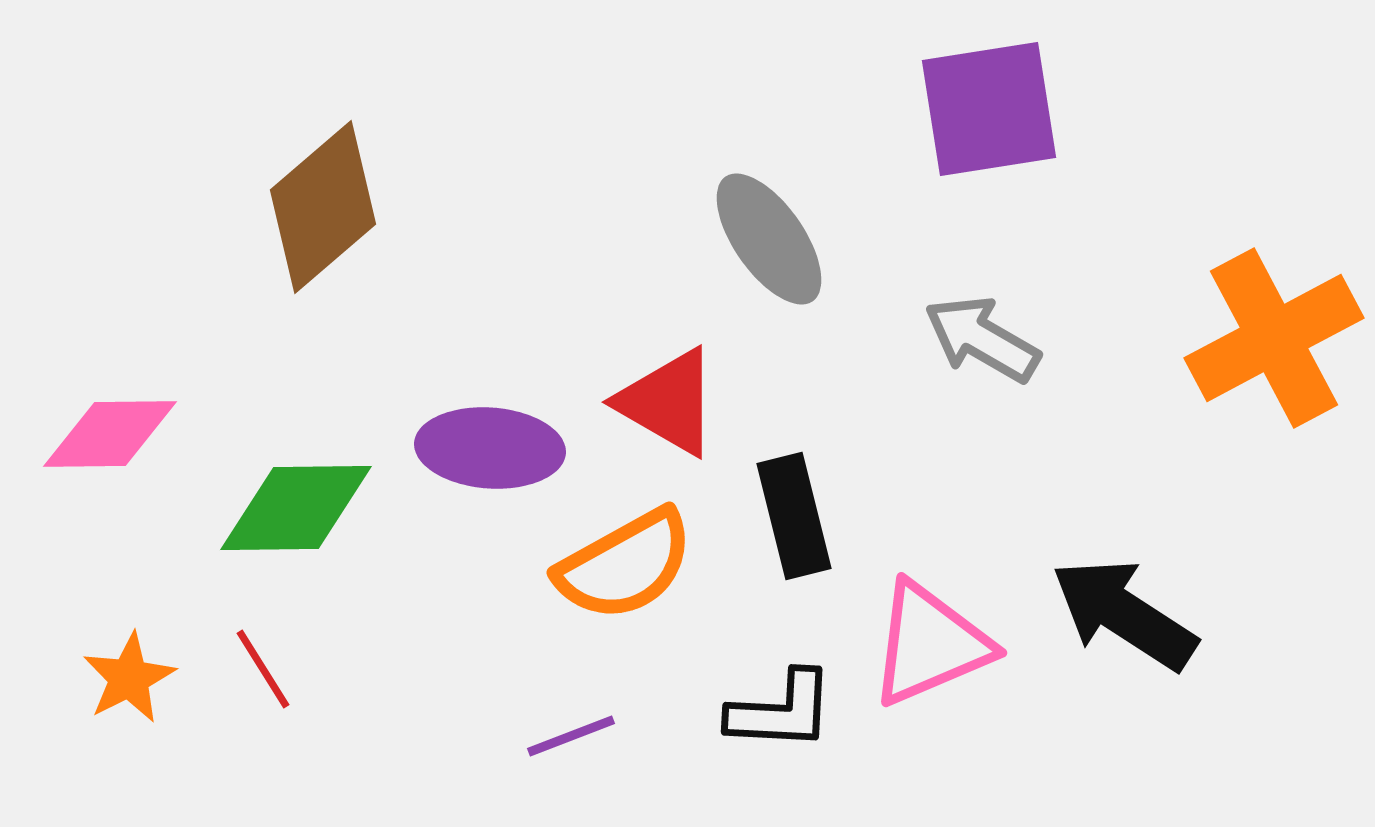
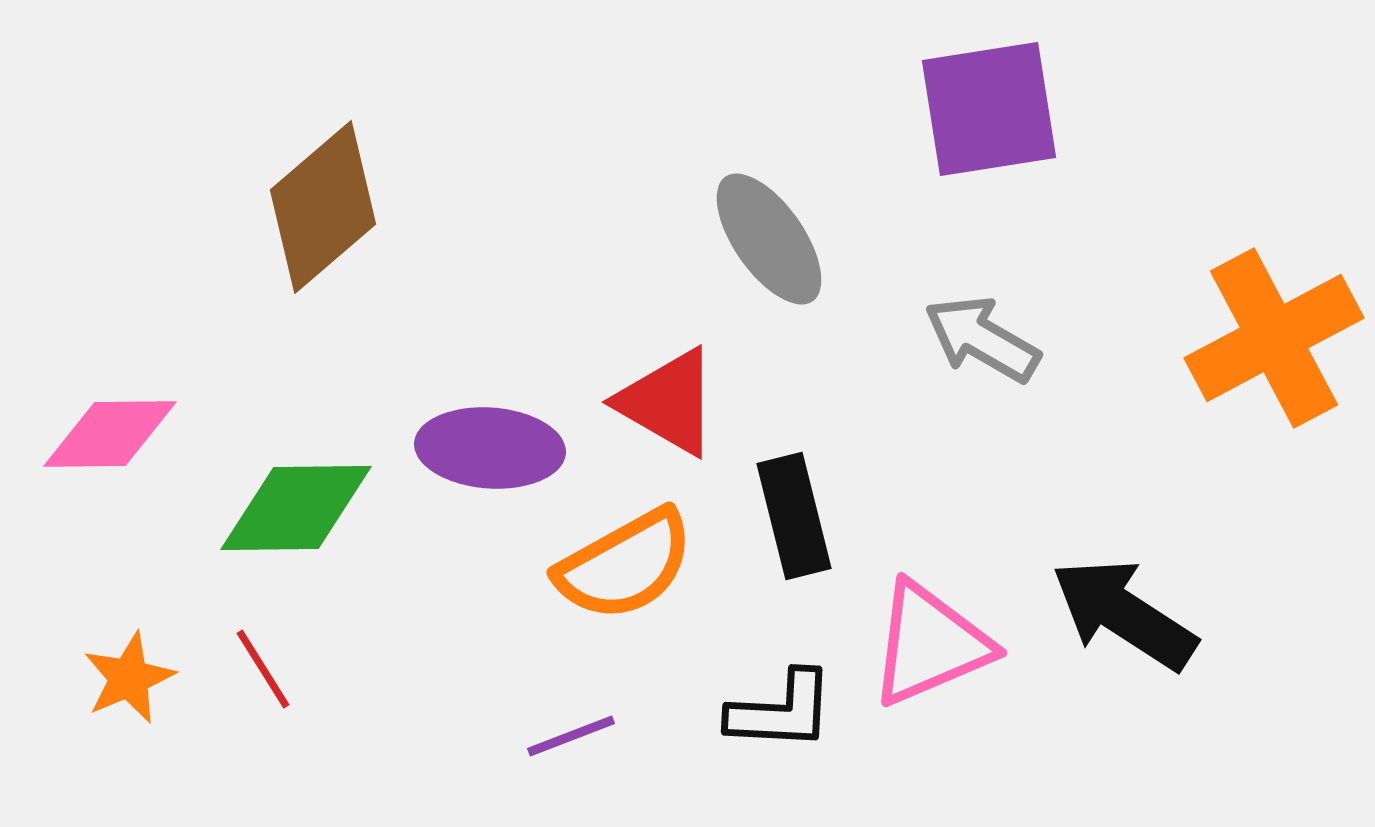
orange star: rotated 4 degrees clockwise
